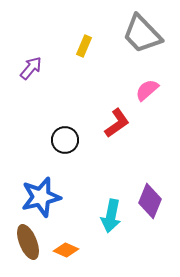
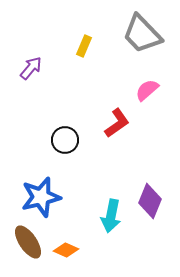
brown ellipse: rotated 12 degrees counterclockwise
